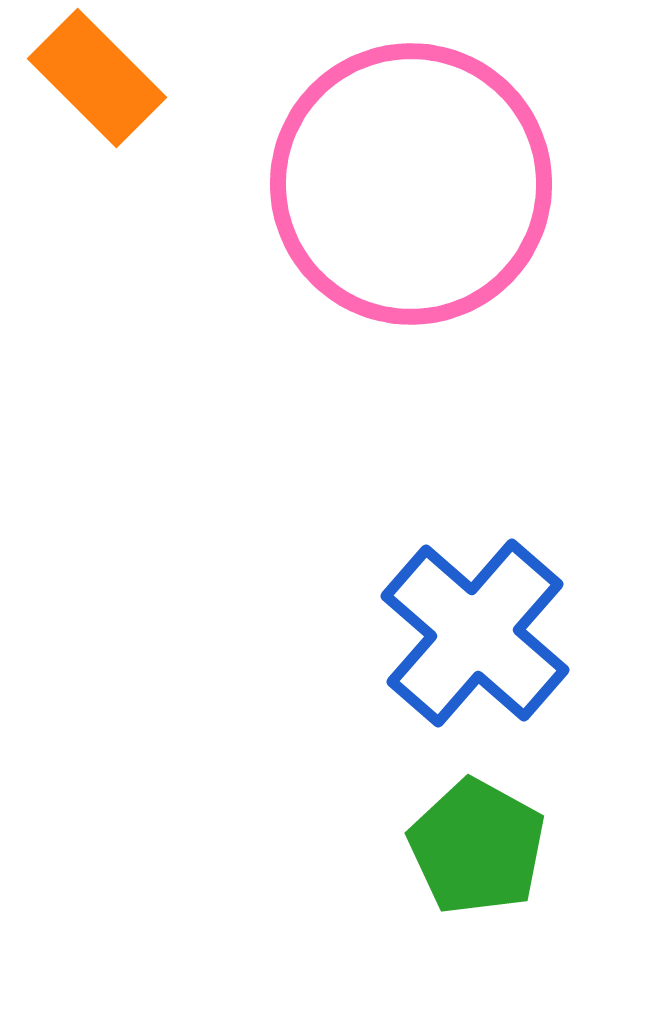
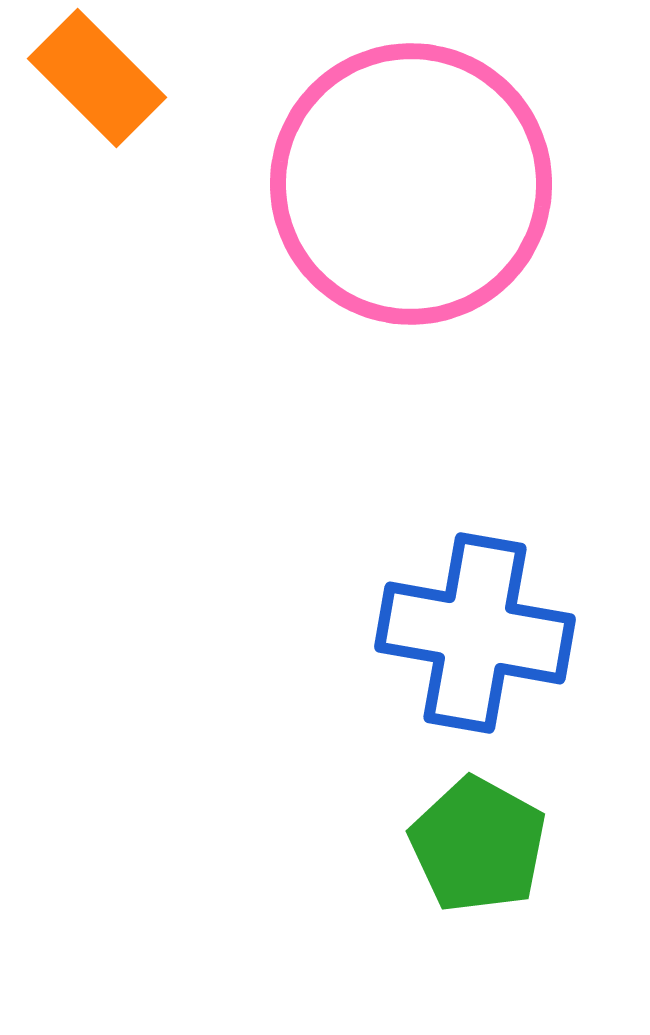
blue cross: rotated 31 degrees counterclockwise
green pentagon: moved 1 px right, 2 px up
